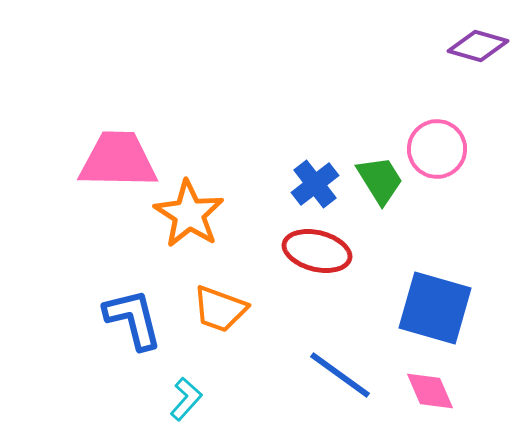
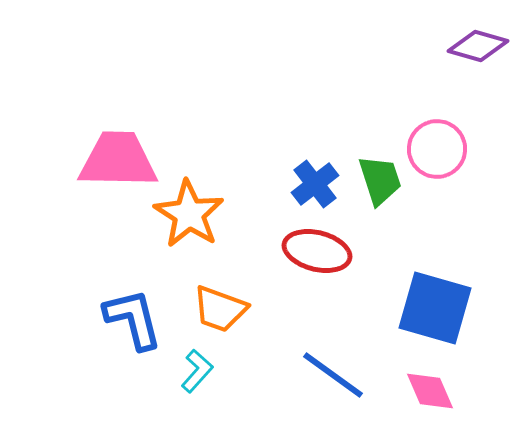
green trapezoid: rotated 14 degrees clockwise
blue line: moved 7 px left
cyan L-shape: moved 11 px right, 28 px up
